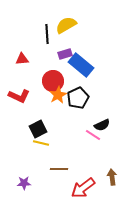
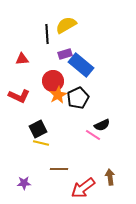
brown arrow: moved 2 px left
